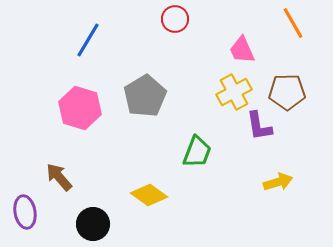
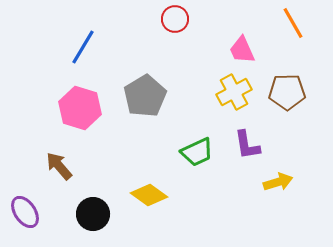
blue line: moved 5 px left, 7 px down
purple L-shape: moved 12 px left, 19 px down
green trapezoid: rotated 44 degrees clockwise
brown arrow: moved 11 px up
purple ellipse: rotated 24 degrees counterclockwise
black circle: moved 10 px up
